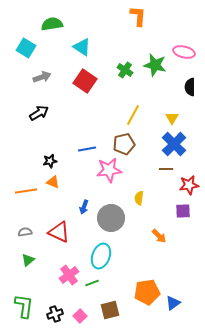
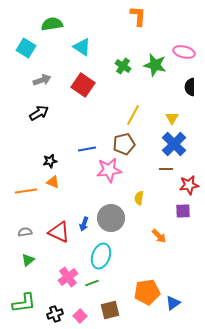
green cross: moved 2 px left, 4 px up
gray arrow: moved 3 px down
red square: moved 2 px left, 4 px down
blue arrow: moved 17 px down
pink cross: moved 1 px left, 2 px down
green L-shape: moved 3 px up; rotated 75 degrees clockwise
